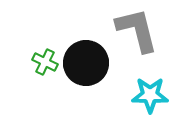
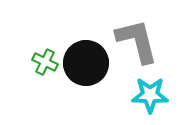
gray L-shape: moved 11 px down
